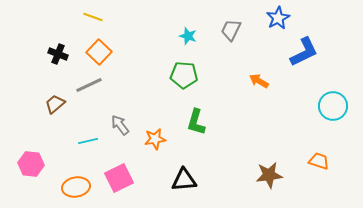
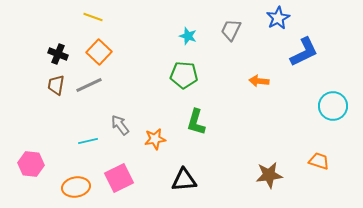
orange arrow: rotated 24 degrees counterclockwise
brown trapezoid: moved 1 px right, 19 px up; rotated 40 degrees counterclockwise
